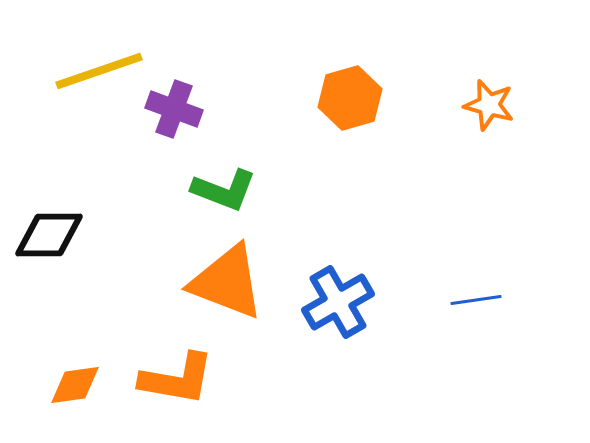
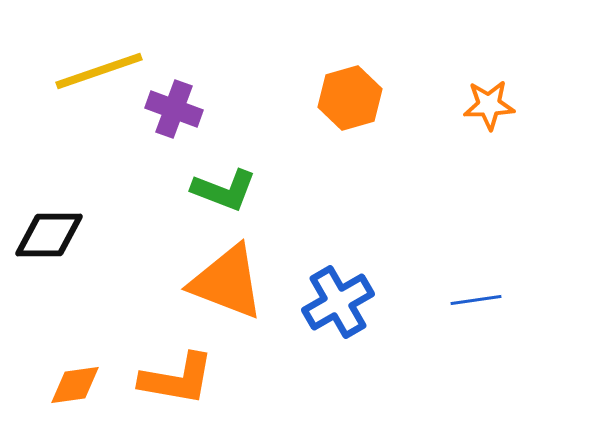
orange star: rotated 18 degrees counterclockwise
